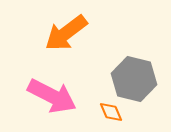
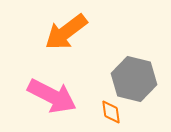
orange arrow: moved 1 px up
orange diamond: rotated 15 degrees clockwise
